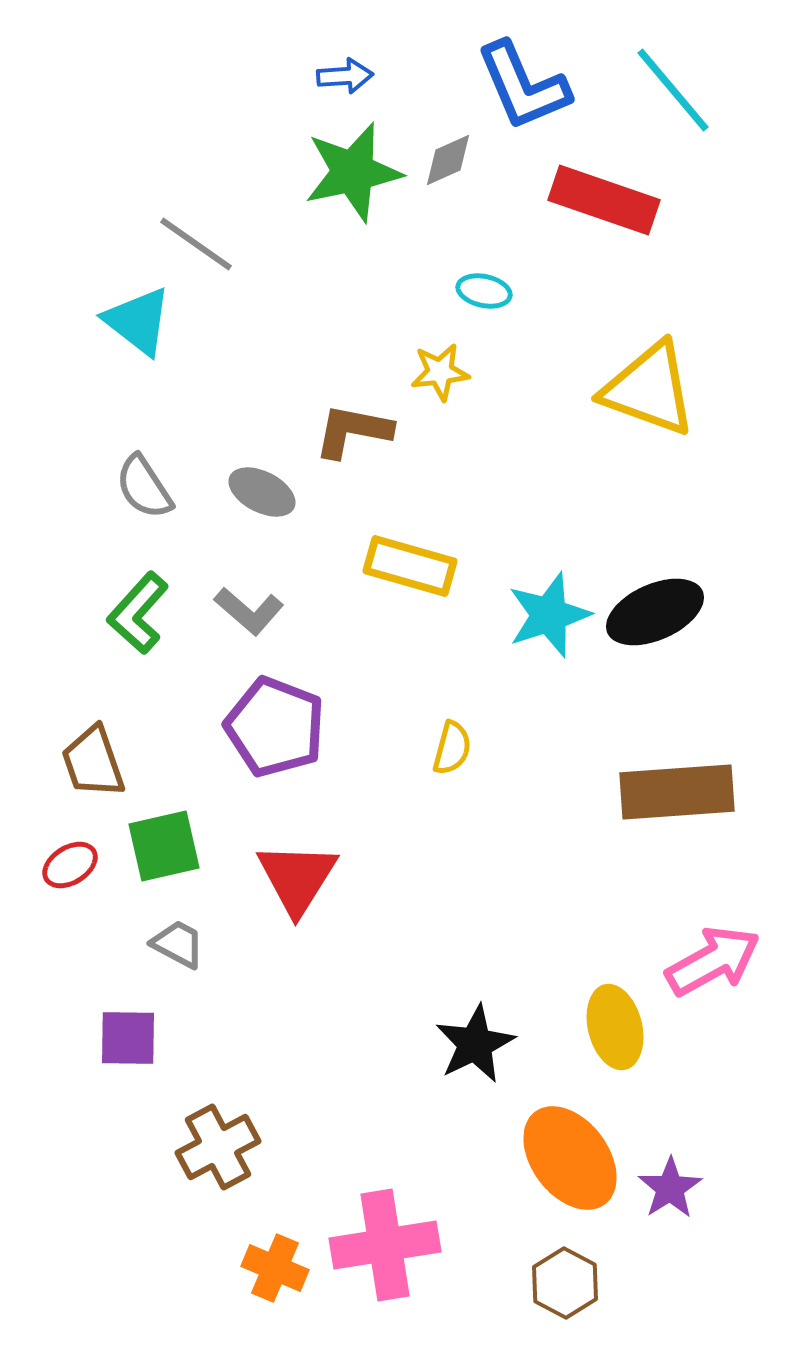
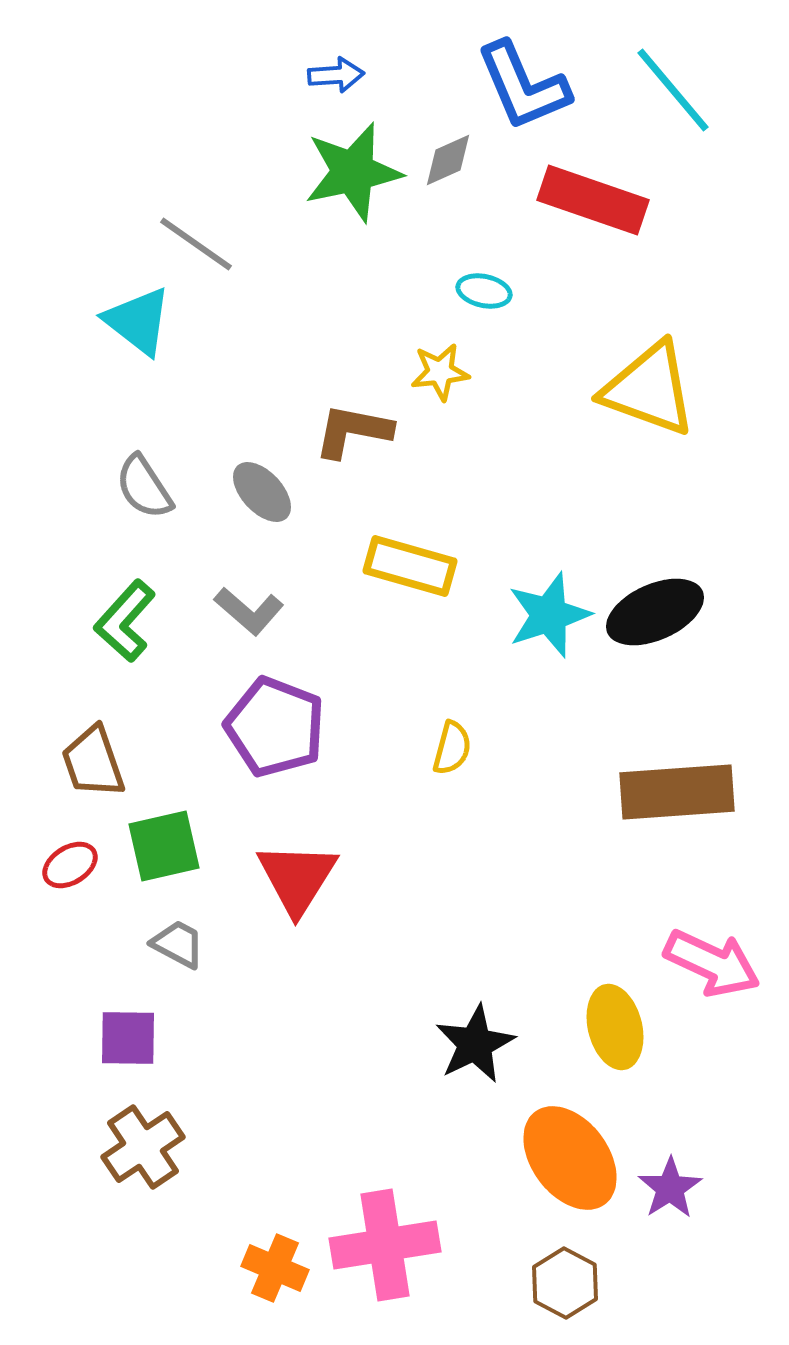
blue arrow: moved 9 px left, 1 px up
red rectangle: moved 11 px left
gray ellipse: rotated 20 degrees clockwise
green L-shape: moved 13 px left, 8 px down
pink arrow: moved 1 px left, 2 px down; rotated 54 degrees clockwise
brown cross: moved 75 px left; rotated 6 degrees counterclockwise
